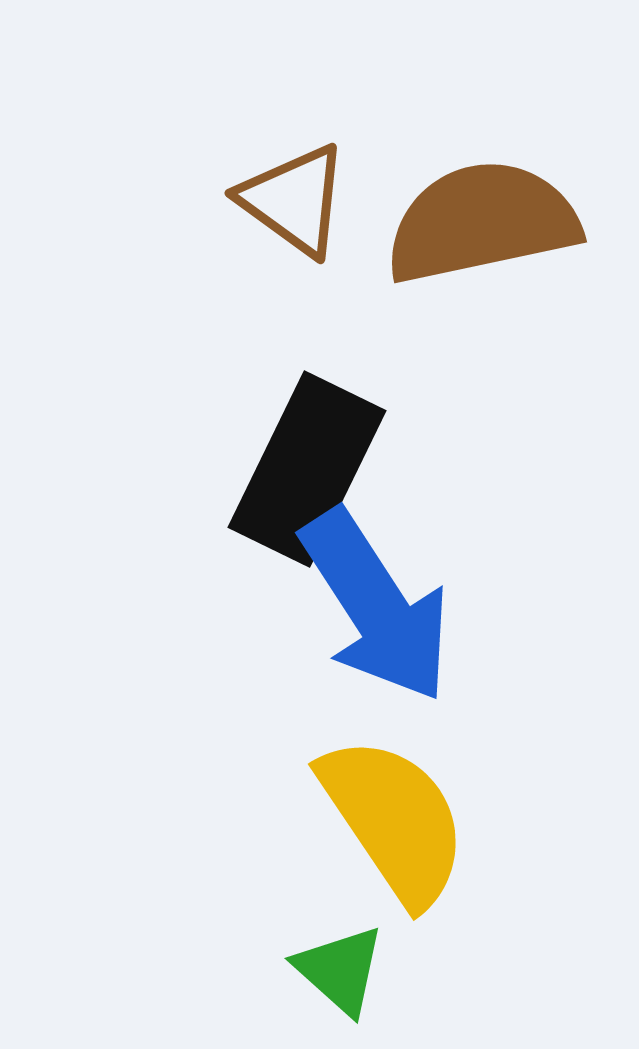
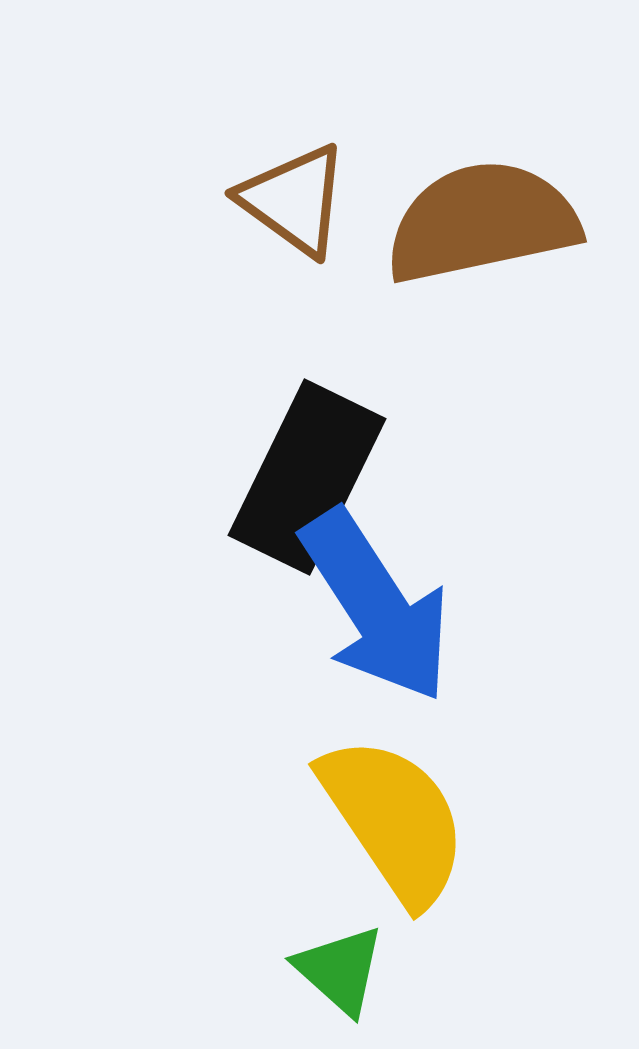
black rectangle: moved 8 px down
